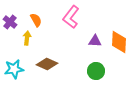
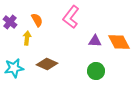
orange semicircle: moved 1 px right
orange diamond: rotated 30 degrees counterclockwise
cyan star: moved 1 px up
